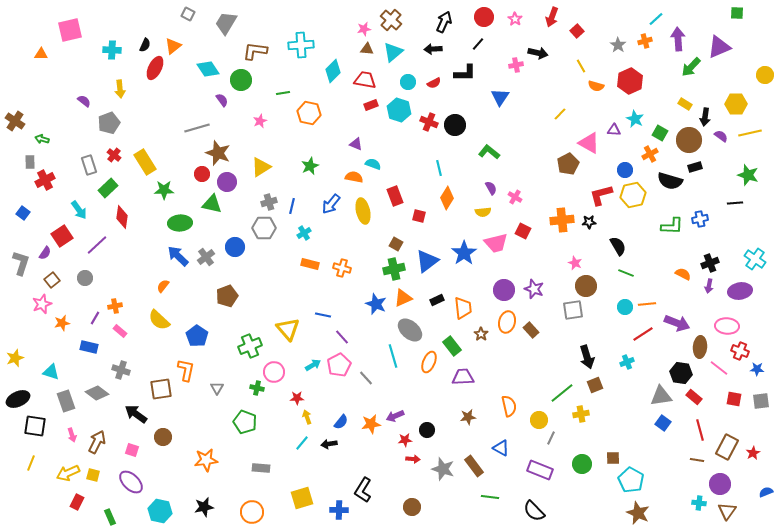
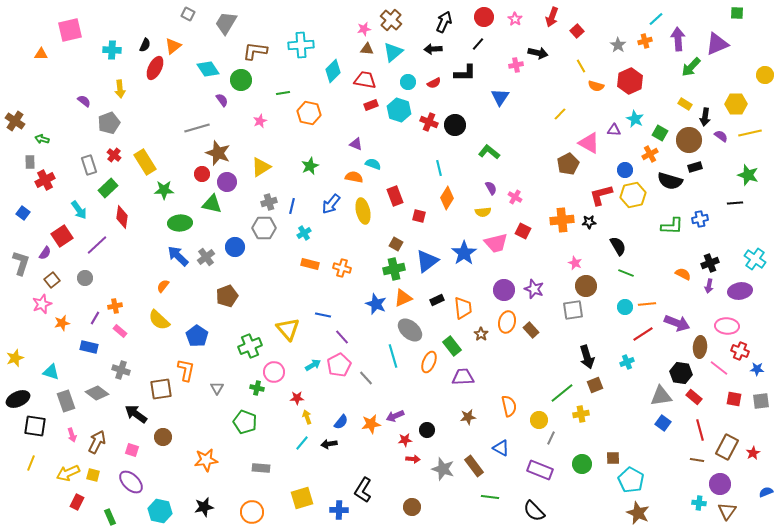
purple triangle at (719, 47): moved 2 px left, 3 px up
